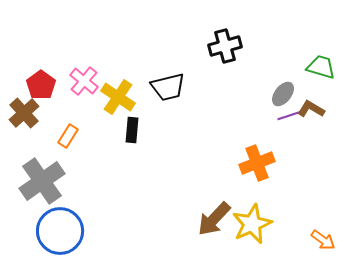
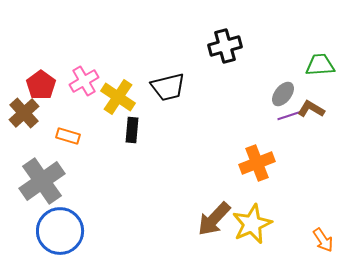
green trapezoid: moved 1 px left, 2 px up; rotated 20 degrees counterclockwise
pink cross: rotated 20 degrees clockwise
orange rectangle: rotated 75 degrees clockwise
orange arrow: rotated 20 degrees clockwise
